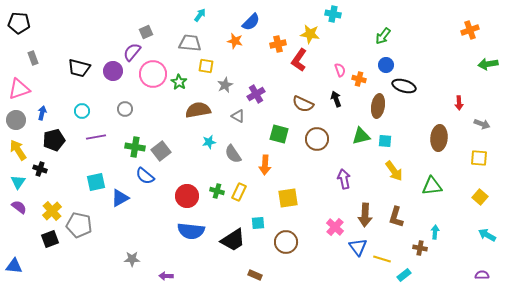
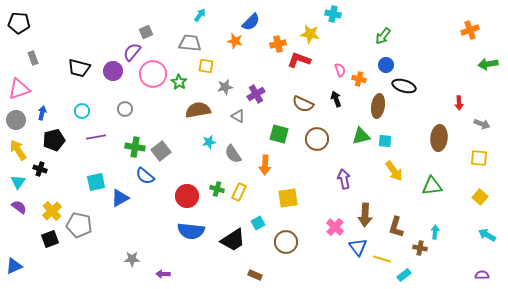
red L-shape at (299, 60): rotated 75 degrees clockwise
gray star at (225, 85): moved 2 px down; rotated 14 degrees clockwise
green cross at (217, 191): moved 2 px up
brown L-shape at (396, 217): moved 10 px down
cyan square at (258, 223): rotated 24 degrees counterclockwise
blue triangle at (14, 266): rotated 30 degrees counterclockwise
purple arrow at (166, 276): moved 3 px left, 2 px up
